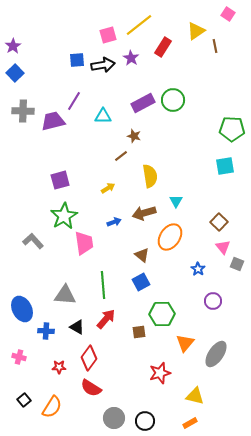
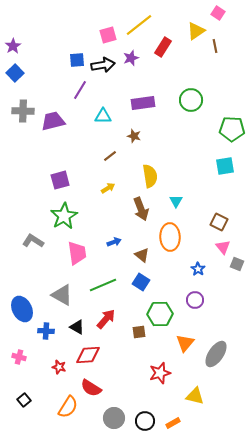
pink square at (228, 14): moved 10 px left, 1 px up
purple star at (131, 58): rotated 21 degrees clockwise
green circle at (173, 100): moved 18 px right
purple line at (74, 101): moved 6 px right, 11 px up
purple rectangle at (143, 103): rotated 20 degrees clockwise
brown line at (121, 156): moved 11 px left
brown arrow at (144, 213): moved 3 px left, 4 px up; rotated 95 degrees counterclockwise
blue arrow at (114, 222): moved 20 px down
brown square at (219, 222): rotated 18 degrees counterclockwise
orange ellipse at (170, 237): rotated 36 degrees counterclockwise
gray L-shape at (33, 241): rotated 15 degrees counterclockwise
pink trapezoid at (84, 243): moved 7 px left, 10 px down
blue square at (141, 282): rotated 30 degrees counterclockwise
green line at (103, 285): rotated 72 degrees clockwise
gray triangle at (65, 295): moved 3 px left; rotated 25 degrees clockwise
purple circle at (213, 301): moved 18 px left, 1 px up
green hexagon at (162, 314): moved 2 px left
red diamond at (89, 358): moved 1 px left, 3 px up; rotated 50 degrees clockwise
red star at (59, 367): rotated 16 degrees clockwise
orange semicircle at (52, 407): moved 16 px right
orange rectangle at (190, 423): moved 17 px left
